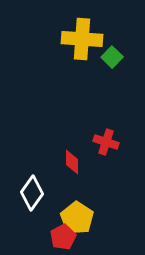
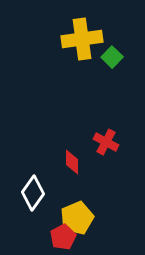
yellow cross: rotated 12 degrees counterclockwise
red cross: rotated 10 degrees clockwise
white diamond: moved 1 px right
yellow pentagon: rotated 16 degrees clockwise
